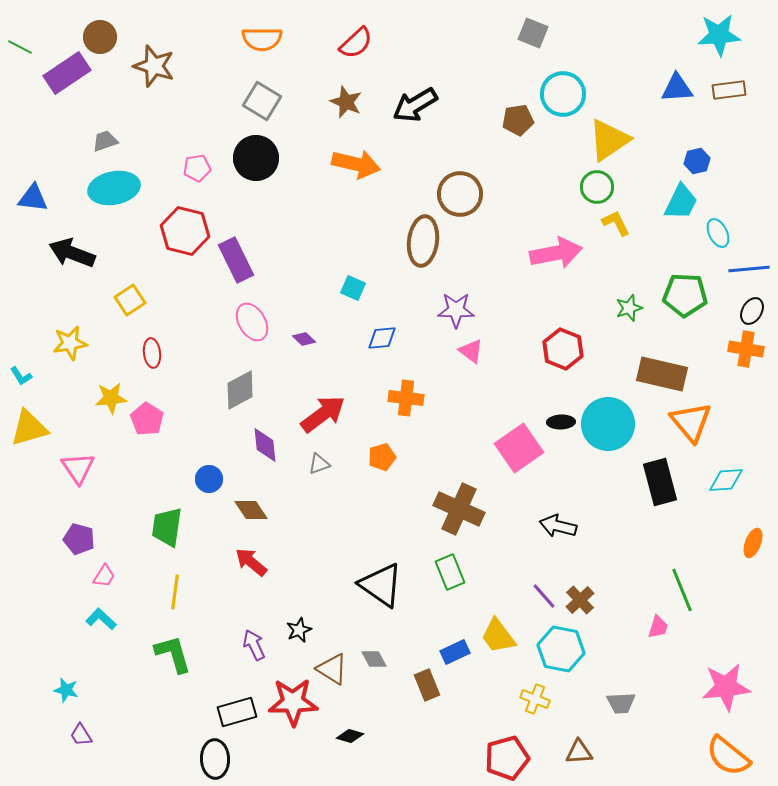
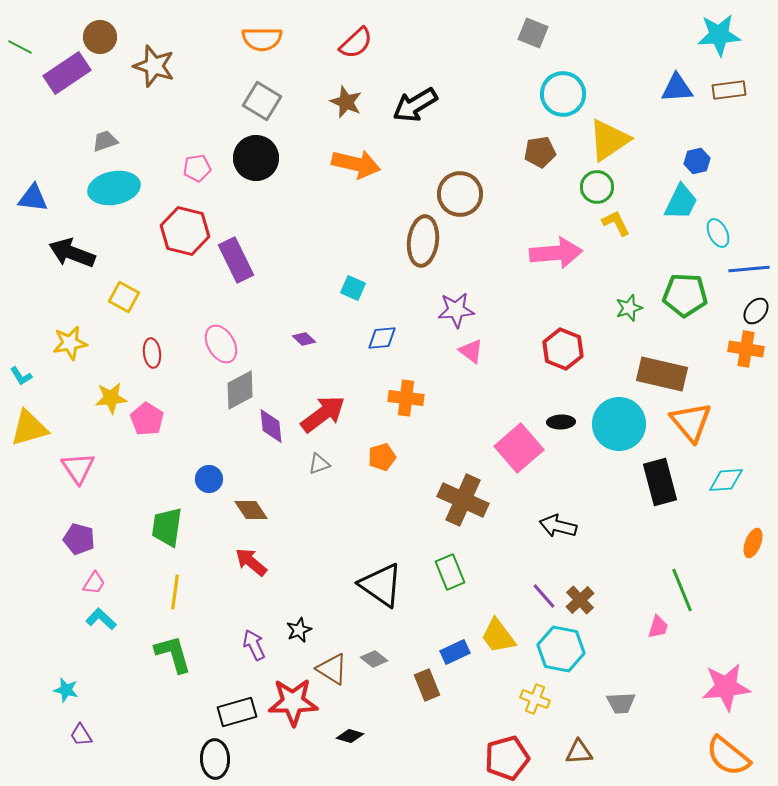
brown pentagon at (518, 120): moved 22 px right, 32 px down
pink arrow at (556, 253): rotated 6 degrees clockwise
yellow square at (130, 300): moved 6 px left, 3 px up; rotated 28 degrees counterclockwise
purple star at (456, 310): rotated 6 degrees counterclockwise
black ellipse at (752, 311): moved 4 px right; rotated 8 degrees clockwise
pink ellipse at (252, 322): moved 31 px left, 22 px down
cyan circle at (608, 424): moved 11 px right
purple diamond at (265, 445): moved 6 px right, 19 px up
pink square at (519, 448): rotated 6 degrees counterclockwise
brown cross at (459, 509): moved 4 px right, 9 px up
pink trapezoid at (104, 576): moved 10 px left, 7 px down
gray diamond at (374, 659): rotated 24 degrees counterclockwise
